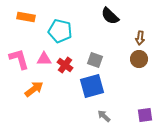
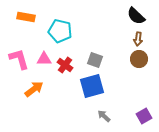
black semicircle: moved 26 px right
brown arrow: moved 2 px left, 1 px down
purple square: moved 1 px left, 1 px down; rotated 21 degrees counterclockwise
